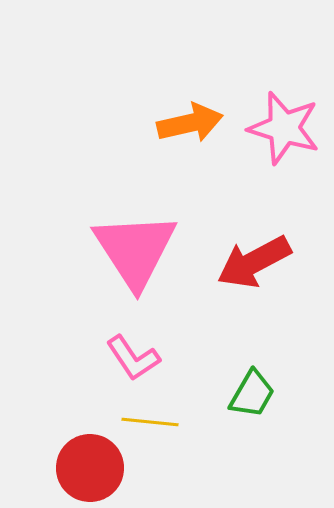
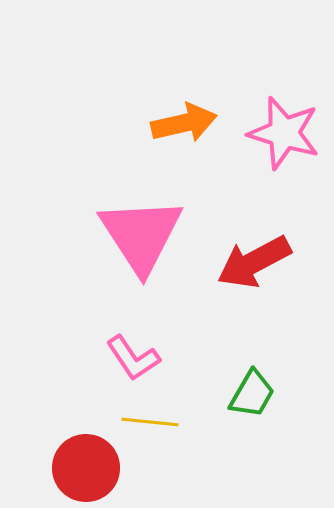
orange arrow: moved 6 px left
pink star: moved 5 px down
pink triangle: moved 6 px right, 15 px up
red circle: moved 4 px left
